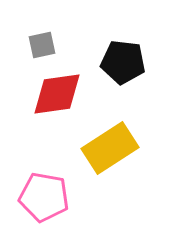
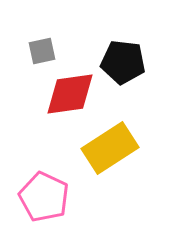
gray square: moved 6 px down
red diamond: moved 13 px right
pink pentagon: rotated 15 degrees clockwise
